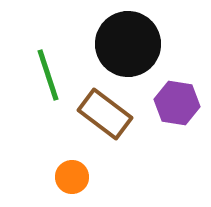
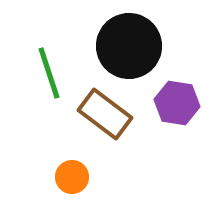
black circle: moved 1 px right, 2 px down
green line: moved 1 px right, 2 px up
